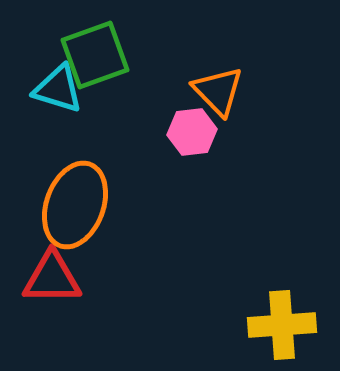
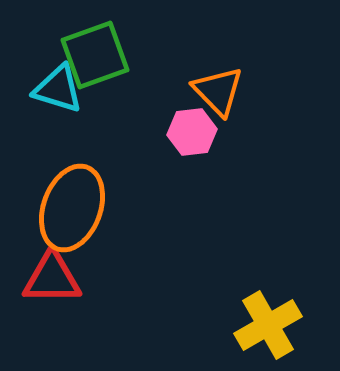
orange ellipse: moved 3 px left, 3 px down
yellow cross: moved 14 px left; rotated 26 degrees counterclockwise
